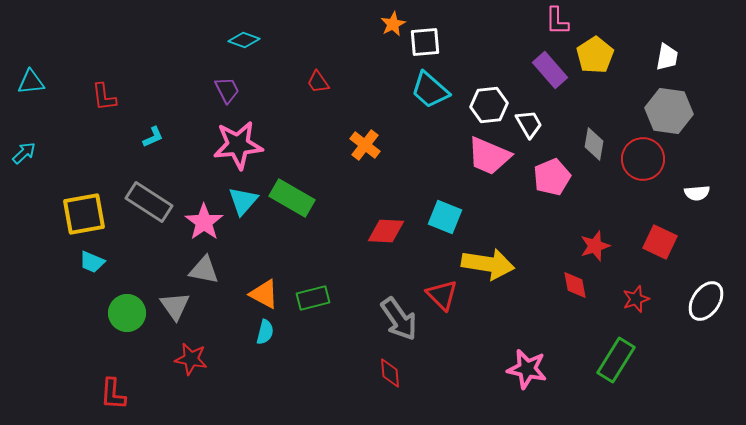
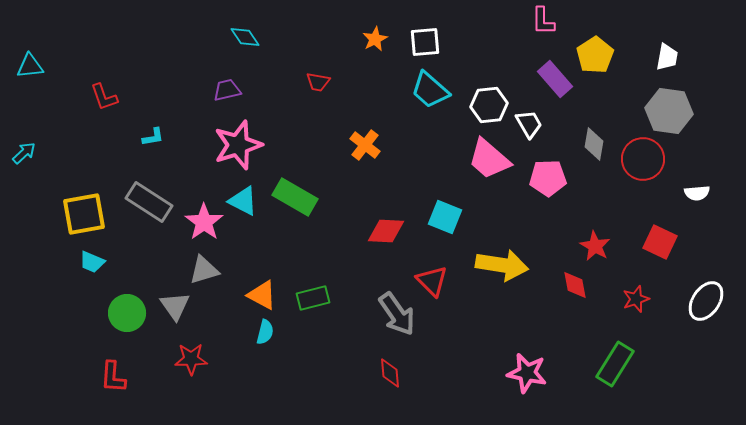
pink L-shape at (557, 21): moved 14 px left
orange star at (393, 24): moved 18 px left, 15 px down
cyan diamond at (244, 40): moved 1 px right, 3 px up; rotated 36 degrees clockwise
purple rectangle at (550, 70): moved 5 px right, 9 px down
cyan triangle at (31, 82): moved 1 px left, 16 px up
red trapezoid at (318, 82): rotated 45 degrees counterclockwise
purple trapezoid at (227, 90): rotated 76 degrees counterclockwise
red L-shape at (104, 97): rotated 12 degrees counterclockwise
cyan L-shape at (153, 137): rotated 15 degrees clockwise
pink star at (238, 145): rotated 12 degrees counterclockwise
pink trapezoid at (489, 156): moved 3 px down; rotated 18 degrees clockwise
pink pentagon at (552, 177): moved 4 px left, 1 px down; rotated 21 degrees clockwise
green rectangle at (292, 198): moved 3 px right, 1 px up
cyan triangle at (243, 201): rotated 44 degrees counterclockwise
red star at (595, 246): rotated 24 degrees counterclockwise
yellow arrow at (488, 264): moved 14 px right, 1 px down
gray triangle at (204, 270): rotated 28 degrees counterclockwise
orange triangle at (264, 294): moved 2 px left, 1 px down
red triangle at (442, 295): moved 10 px left, 14 px up
gray arrow at (399, 319): moved 2 px left, 5 px up
red star at (191, 359): rotated 12 degrees counterclockwise
green rectangle at (616, 360): moved 1 px left, 4 px down
pink star at (527, 369): moved 4 px down
red L-shape at (113, 394): moved 17 px up
